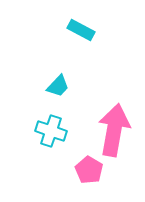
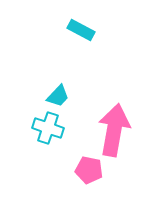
cyan trapezoid: moved 10 px down
cyan cross: moved 3 px left, 3 px up
pink pentagon: rotated 20 degrees counterclockwise
